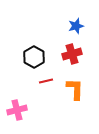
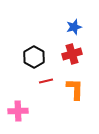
blue star: moved 2 px left, 1 px down
pink cross: moved 1 px right, 1 px down; rotated 12 degrees clockwise
